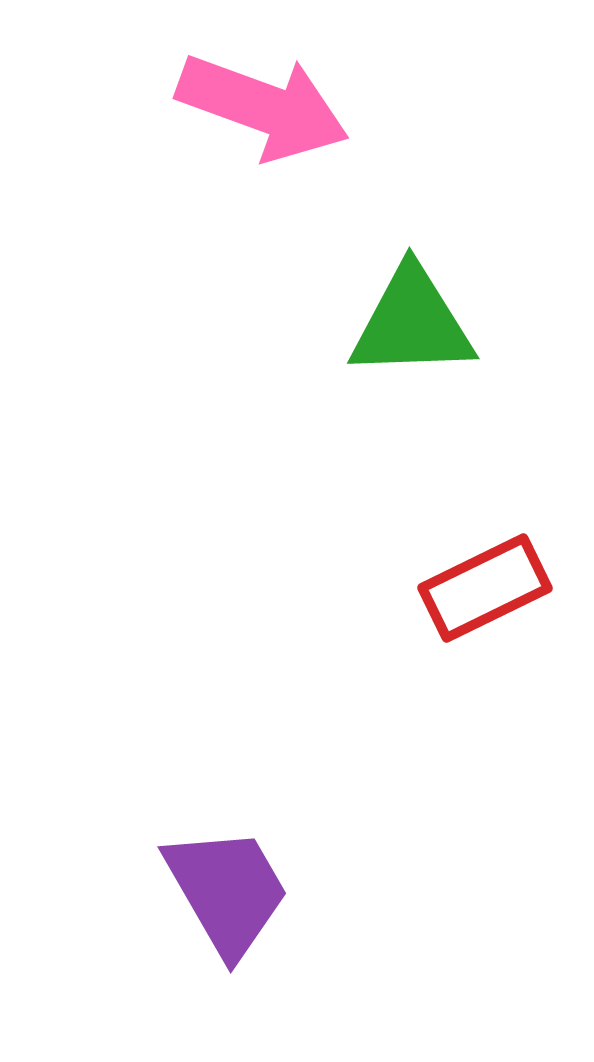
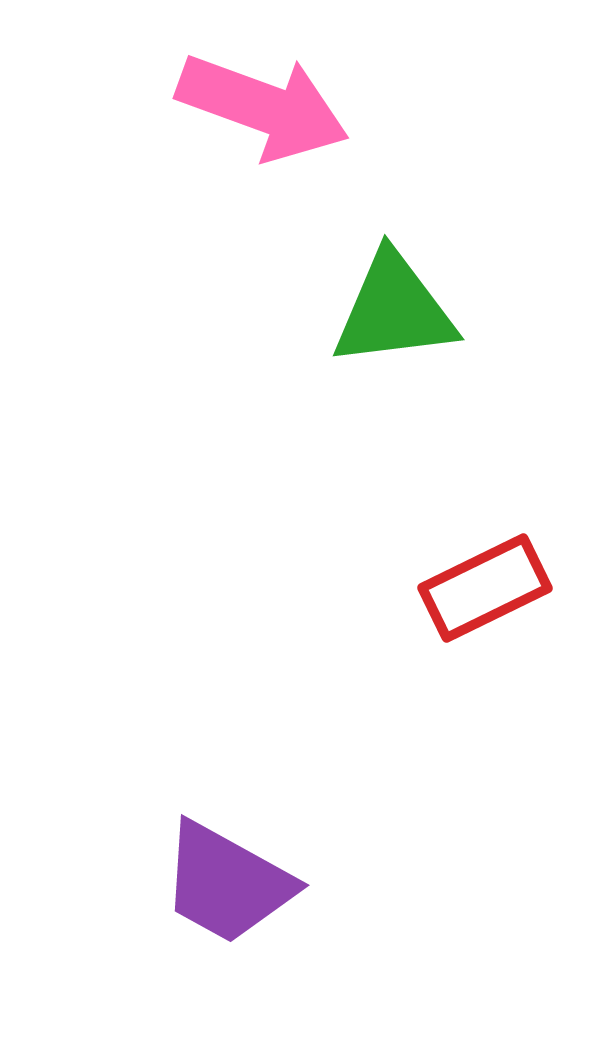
green triangle: moved 18 px left, 13 px up; rotated 5 degrees counterclockwise
purple trapezoid: moved 8 px up; rotated 149 degrees clockwise
